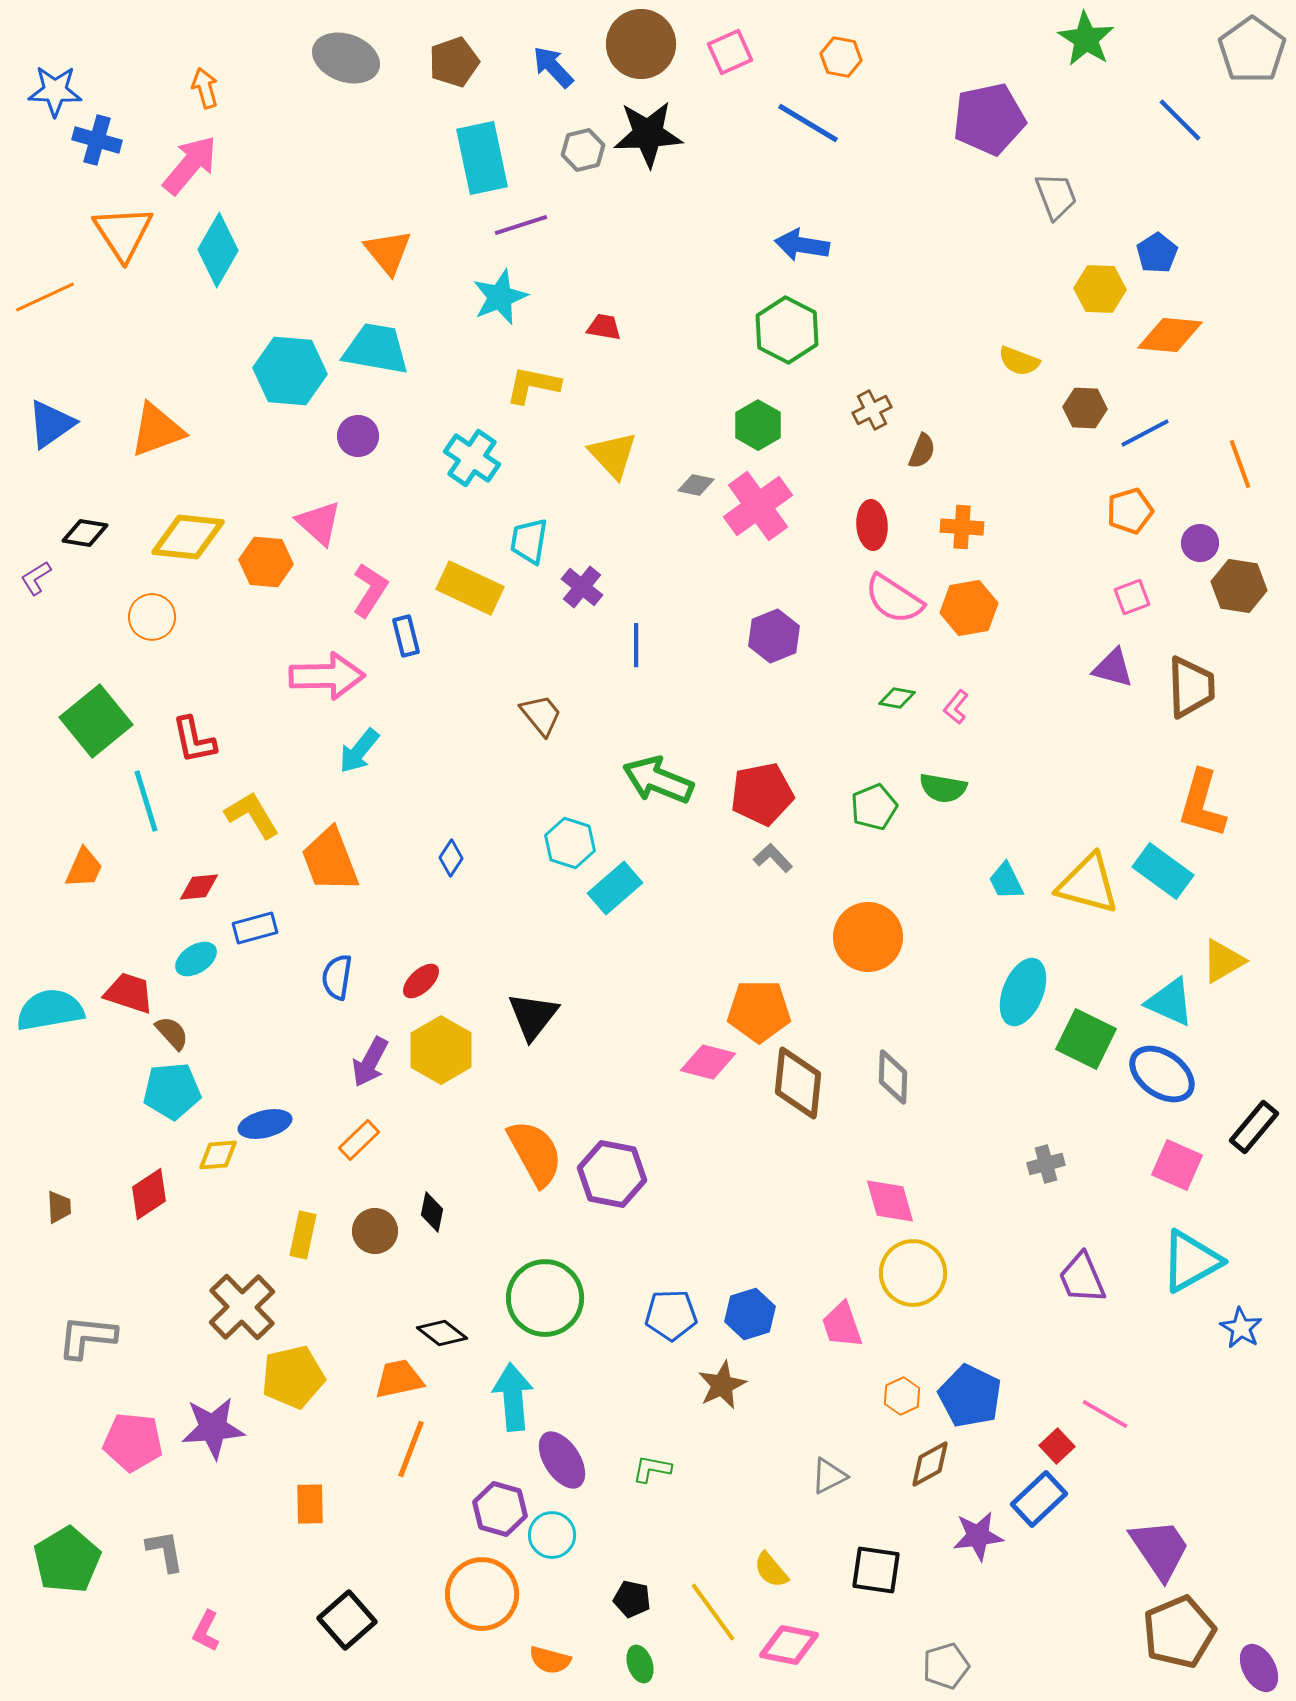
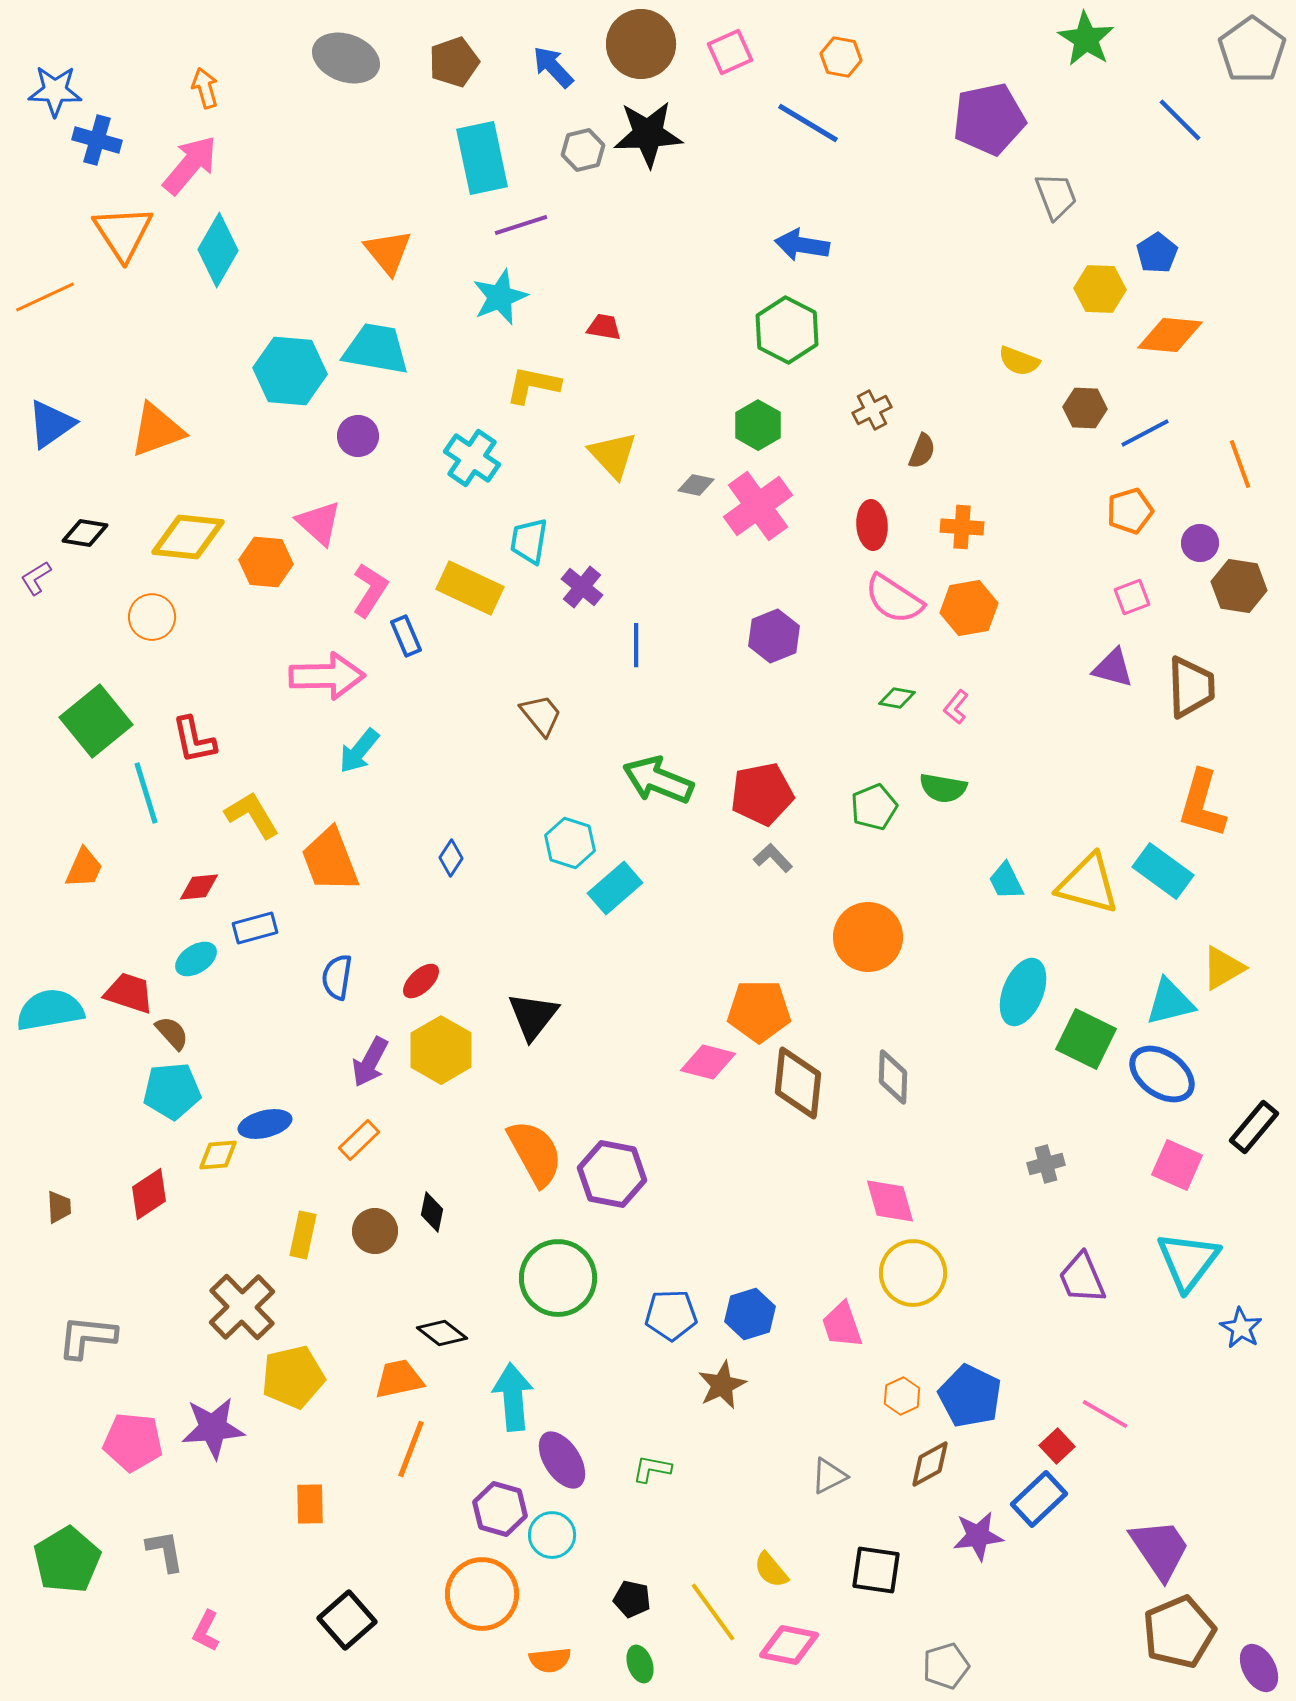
blue rectangle at (406, 636): rotated 9 degrees counterclockwise
cyan line at (146, 801): moved 8 px up
yellow triangle at (1223, 961): moved 7 px down
cyan triangle at (1170, 1002): rotated 38 degrees counterclockwise
cyan triangle at (1191, 1261): moved 3 px left; rotated 24 degrees counterclockwise
green circle at (545, 1298): moved 13 px right, 20 px up
orange semicircle at (550, 1660): rotated 21 degrees counterclockwise
